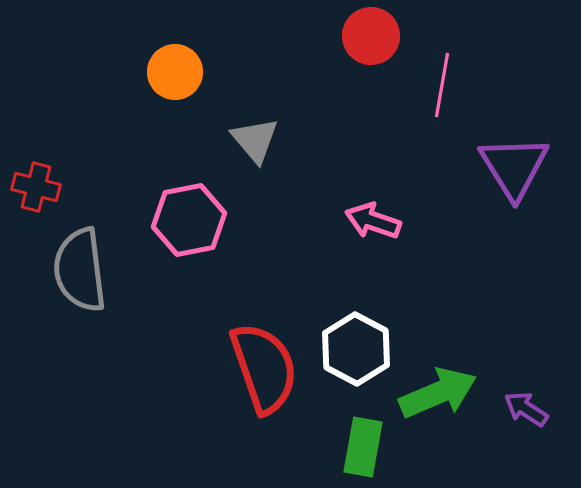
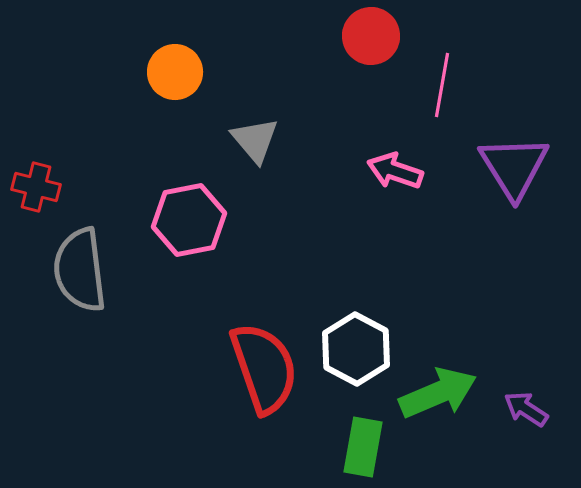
pink arrow: moved 22 px right, 50 px up
